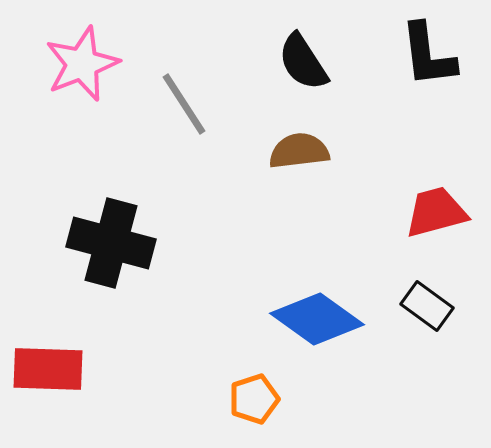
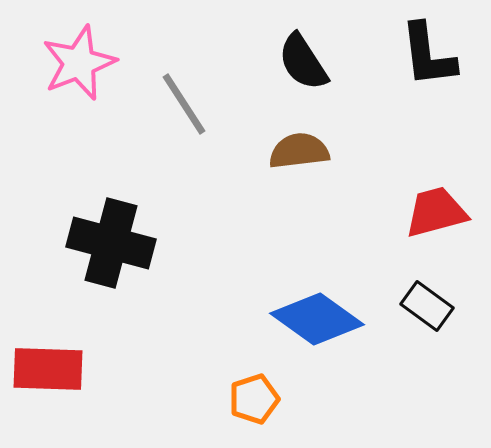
pink star: moved 3 px left, 1 px up
